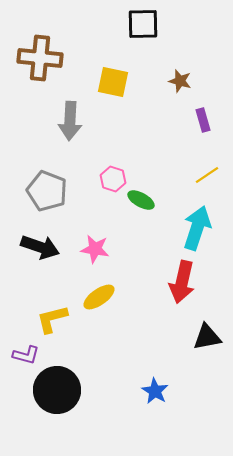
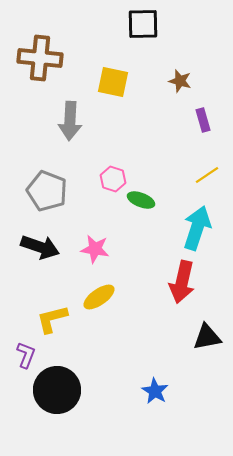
green ellipse: rotated 8 degrees counterclockwise
purple L-shape: rotated 84 degrees counterclockwise
